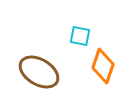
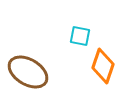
brown ellipse: moved 11 px left
